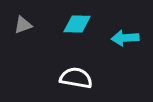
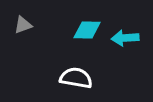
cyan diamond: moved 10 px right, 6 px down
